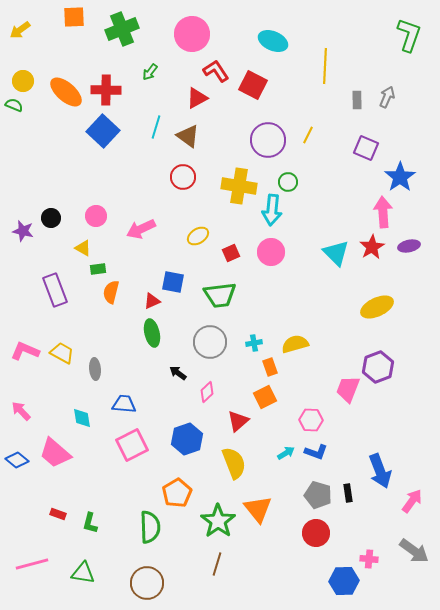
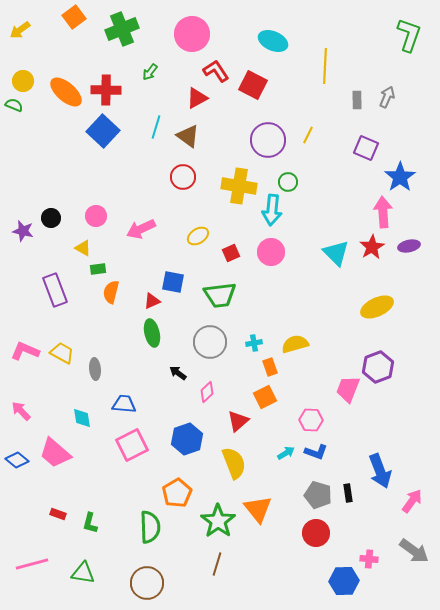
orange square at (74, 17): rotated 35 degrees counterclockwise
